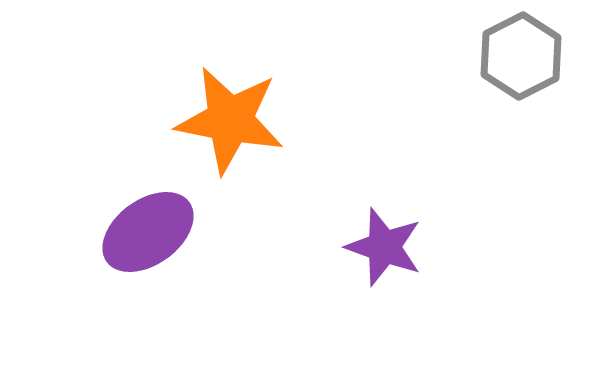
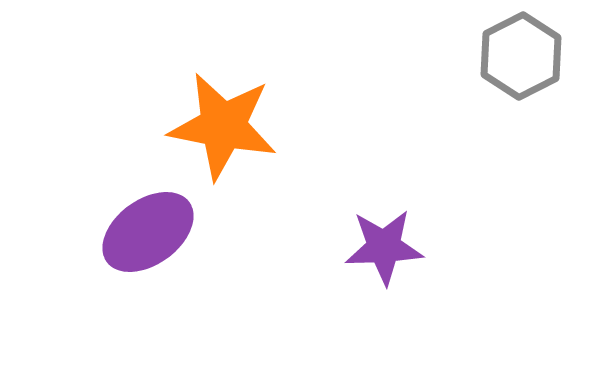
orange star: moved 7 px left, 6 px down
purple star: rotated 22 degrees counterclockwise
